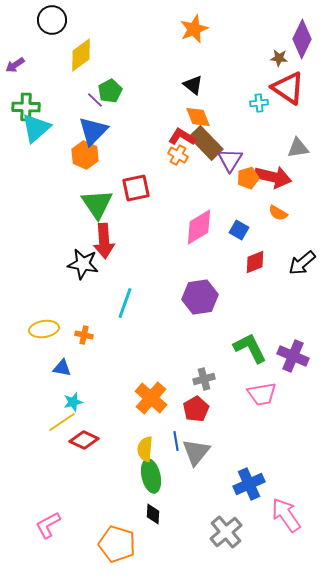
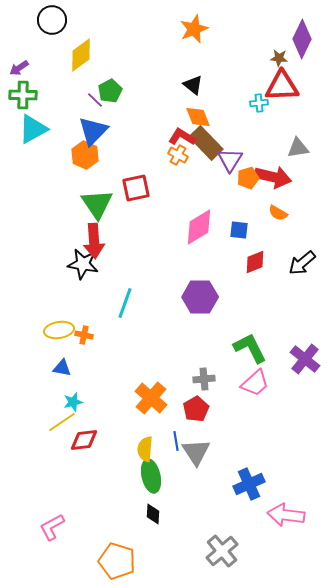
purple arrow at (15, 65): moved 4 px right, 3 px down
red triangle at (288, 88): moved 6 px left, 2 px up; rotated 36 degrees counterclockwise
green cross at (26, 107): moved 3 px left, 12 px up
cyan triangle at (36, 128): moved 3 px left, 1 px down; rotated 12 degrees clockwise
blue square at (239, 230): rotated 24 degrees counterclockwise
red arrow at (104, 241): moved 10 px left
purple hexagon at (200, 297): rotated 8 degrees clockwise
yellow ellipse at (44, 329): moved 15 px right, 1 px down
purple cross at (293, 356): moved 12 px right, 3 px down; rotated 16 degrees clockwise
gray cross at (204, 379): rotated 10 degrees clockwise
pink trapezoid at (262, 394): moved 7 px left, 11 px up; rotated 32 degrees counterclockwise
red diamond at (84, 440): rotated 32 degrees counterclockwise
gray triangle at (196, 452): rotated 12 degrees counterclockwise
pink arrow at (286, 515): rotated 48 degrees counterclockwise
pink L-shape at (48, 525): moved 4 px right, 2 px down
gray cross at (226, 532): moved 4 px left, 19 px down
orange pentagon at (117, 544): moved 17 px down
